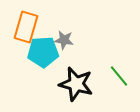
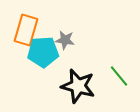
orange rectangle: moved 3 px down
gray star: moved 1 px right
black star: moved 2 px right, 2 px down
